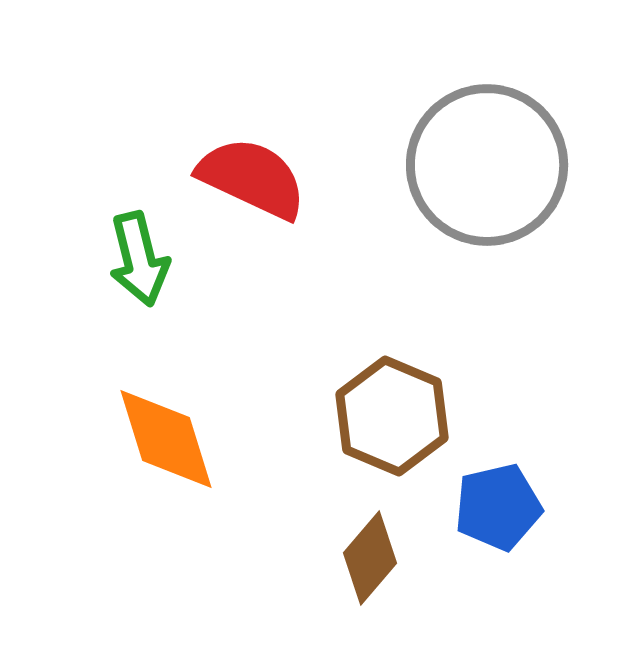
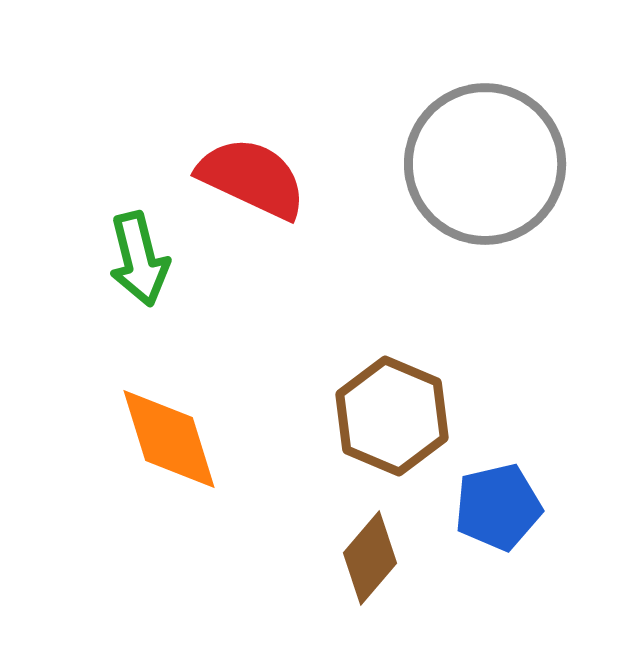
gray circle: moved 2 px left, 1 px up
orange diamond: moved 3 px right
